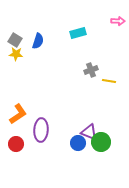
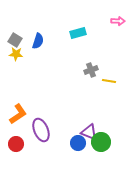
purple ellipse: rotated 25 degrees counterclockwise
